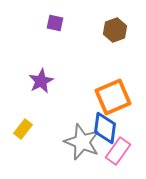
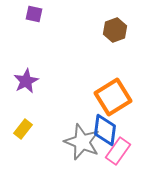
purple square: moved 21 px left, 9 px up
purple star: moved 15 px left
orange square: rotated 9 degrees counterclockwise
blue diamond: moved 2 px down
